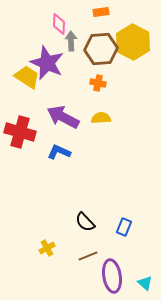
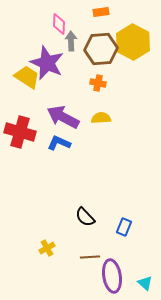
blue L-shape: moved 9 px up
black semicircle: moved 5 px up
brown line: moved 2 px right, 1 px down; rotated 18 degrees clockwise
